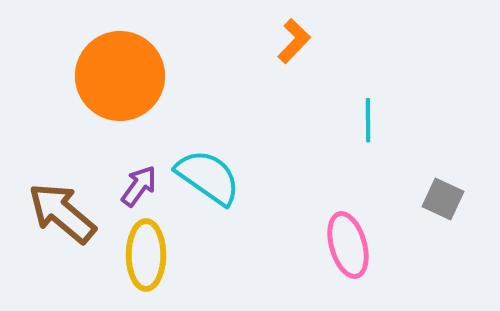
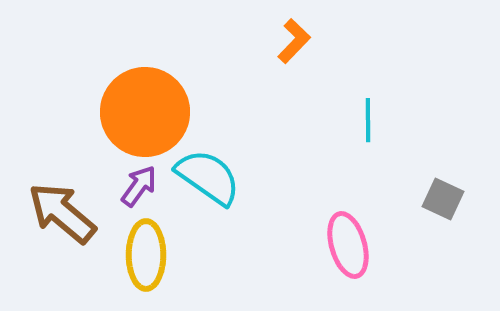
orange circle: moved 25 px right, 36 px down
